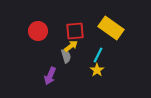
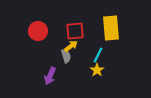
yellow rectangle: rotated 50 degrees clockwise
